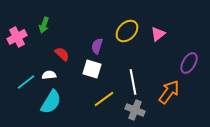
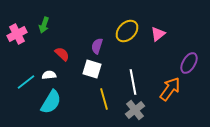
pink cross: moved 3 px up
orange arrow: moved 1 px right, 3 px up
yellow line: rotated 70 degrees counterclockwise
gray cross: rotated 30 degrees clockwise
